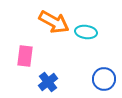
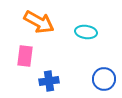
orange arrow: moved 15 px left
blue cross: moved 1 px right, 1 px up; rotated 30 degrees clockwise
